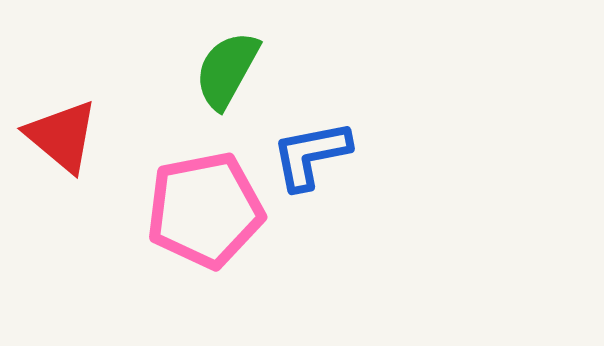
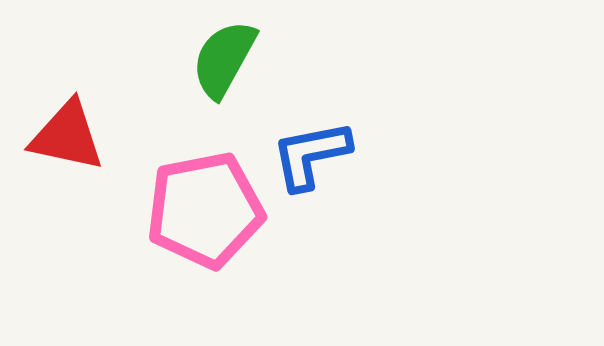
green semicircle: moved 3 px left, 11 px up
red triangle: moved 5 px right; rotated 28 degrees counterclockwise
